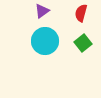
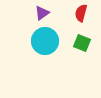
purple triangle: moved 2 px down
green square: moved 1 px left; rotated 30 degrees counterclockwise
